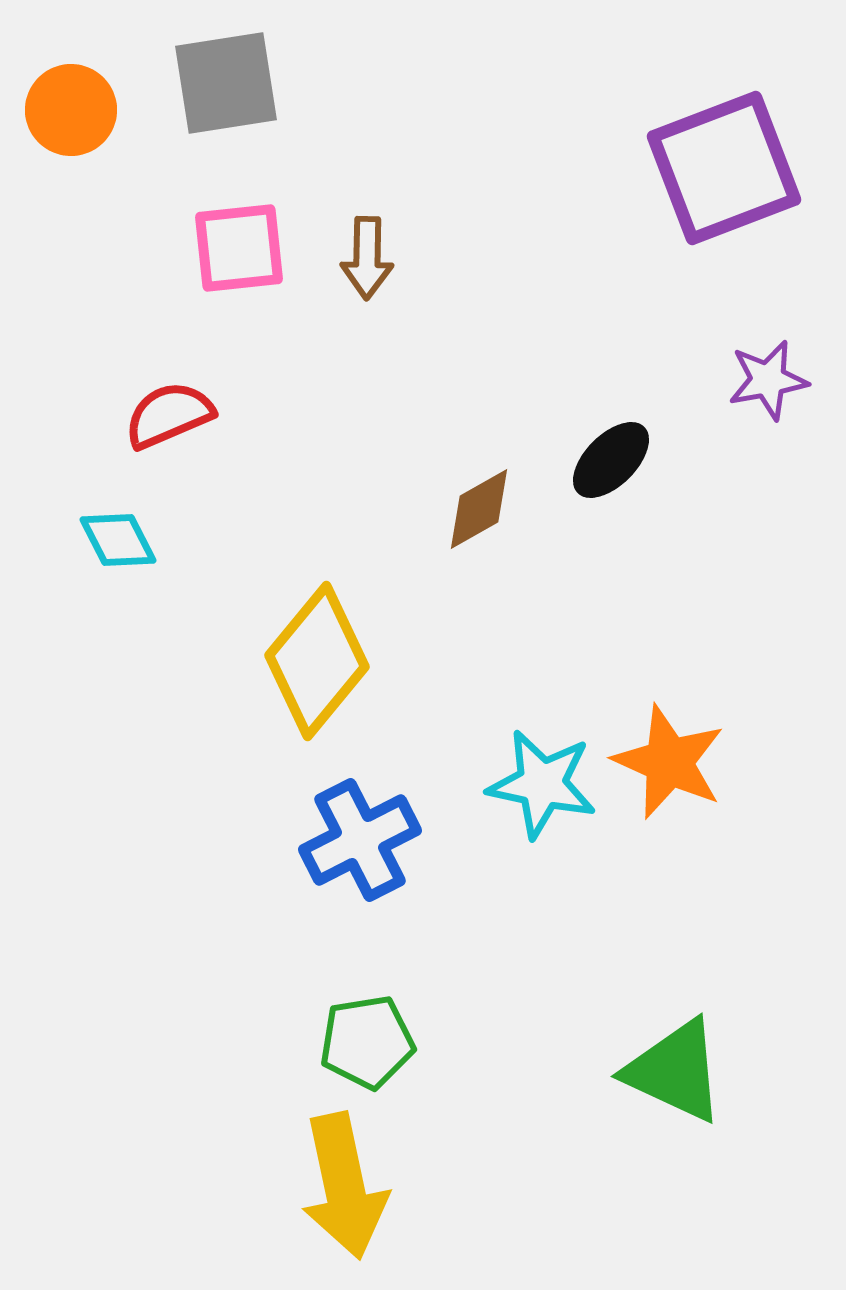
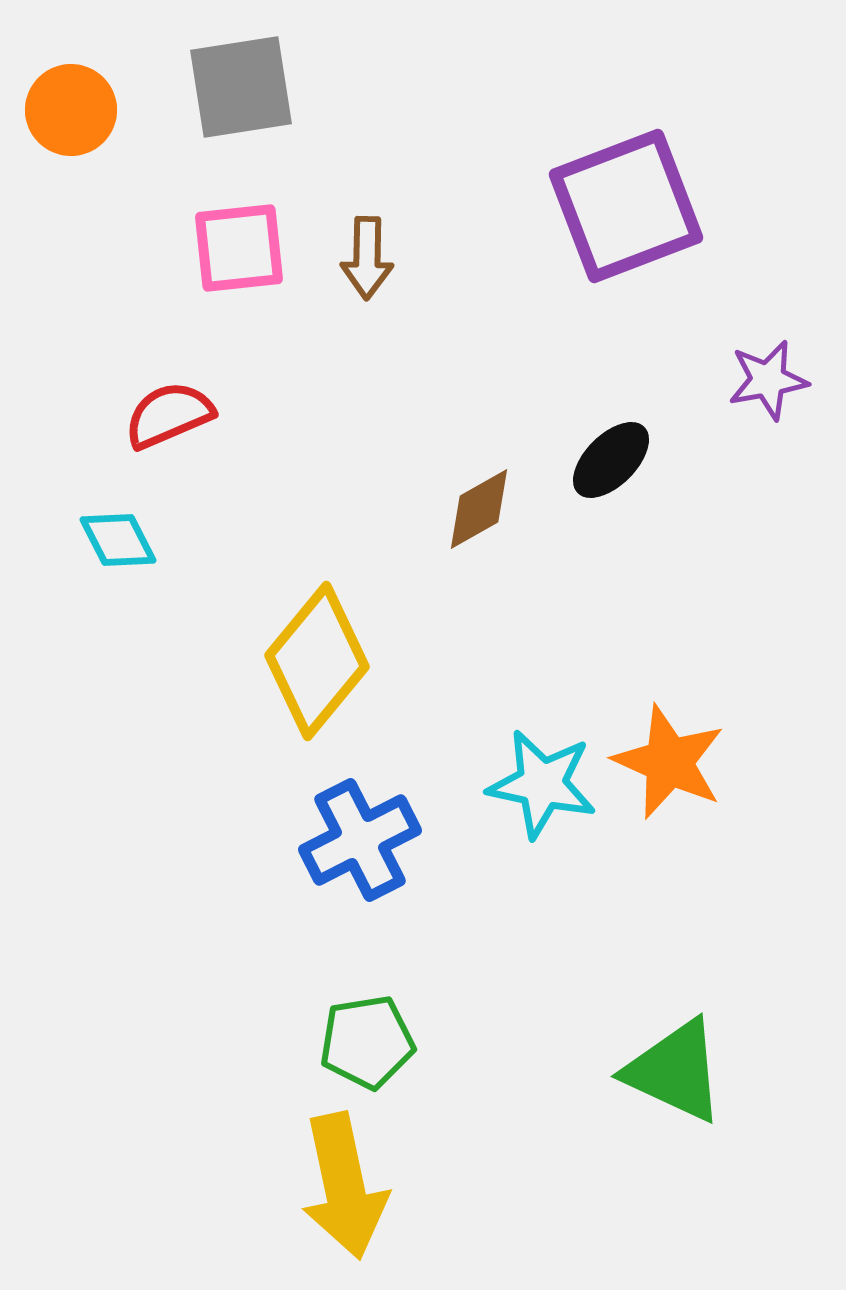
gray square: moved 15 px right, 4 px down
purple square: moved 98 px left, 38 px down
